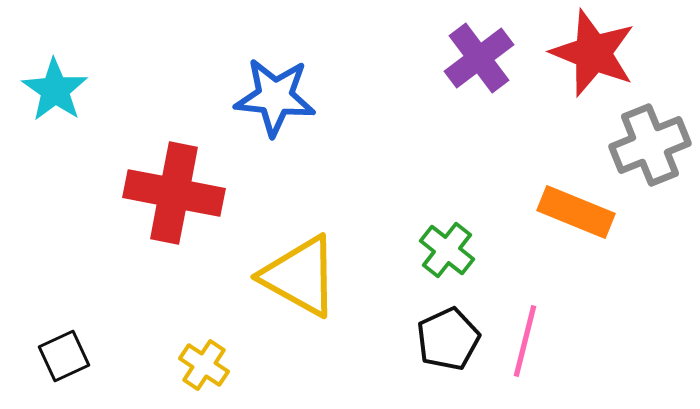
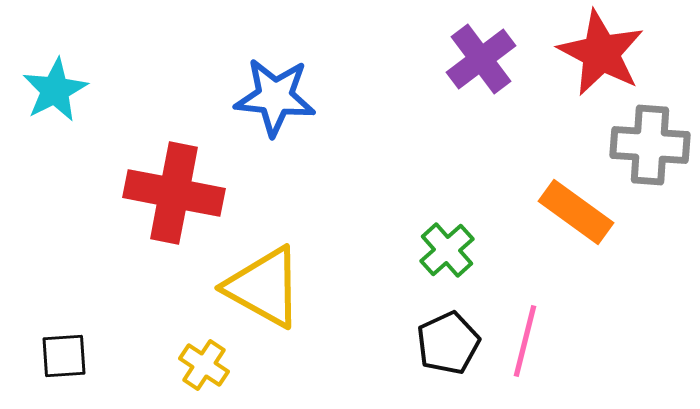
red star: moved 8 px right; rotated 6 degrees clockwise
purple cross: moved 2 px right, 1 px down
cyan star: rotated 10 degrees clockwise
gray cross: rotated 26 degrees clockwise
orange rectangle: rotated 14 degrees clockwise
green cross: rotated 10 degrees clockwise
yellow triangle: moved 36 px left, 11 px down
black pentagon: moved 4 px down
black square: rotated 21 degrees clockwise
